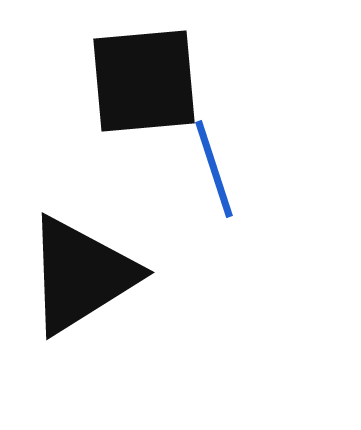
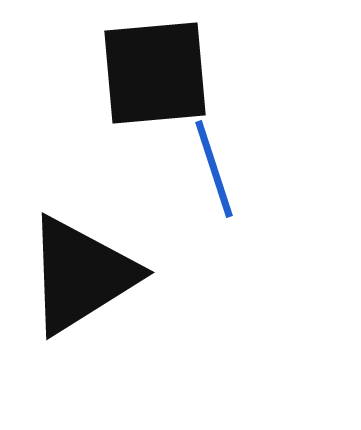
black square: moved 11 px right, 8 px up
